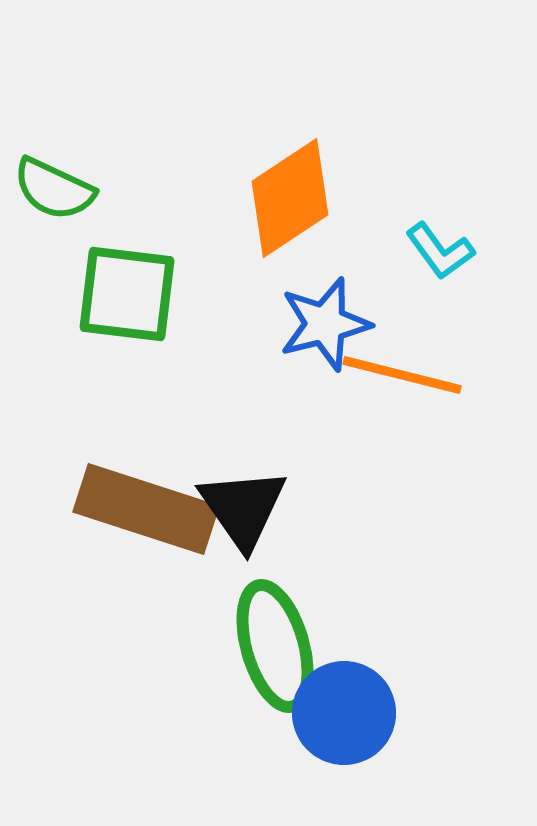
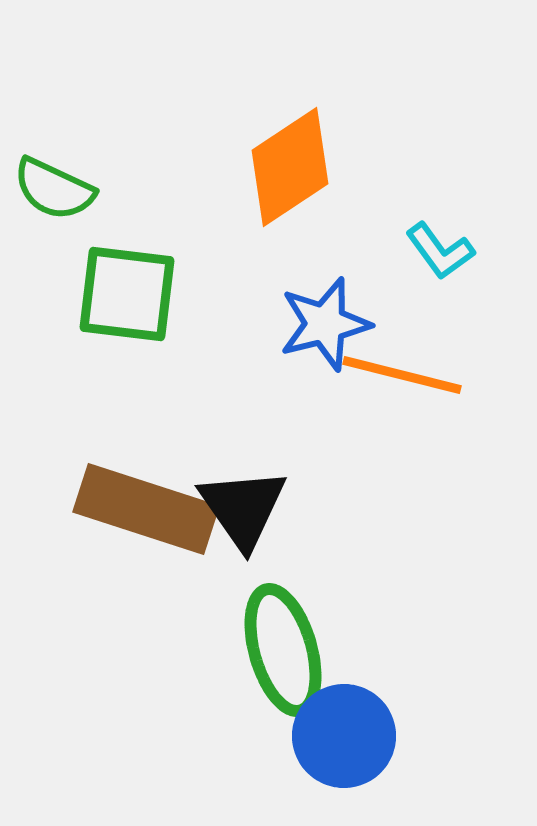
orange diamond: moved 31 px up
green ellipse: moved 8 px right, 4 px down
blue circle: moved 23 px down
